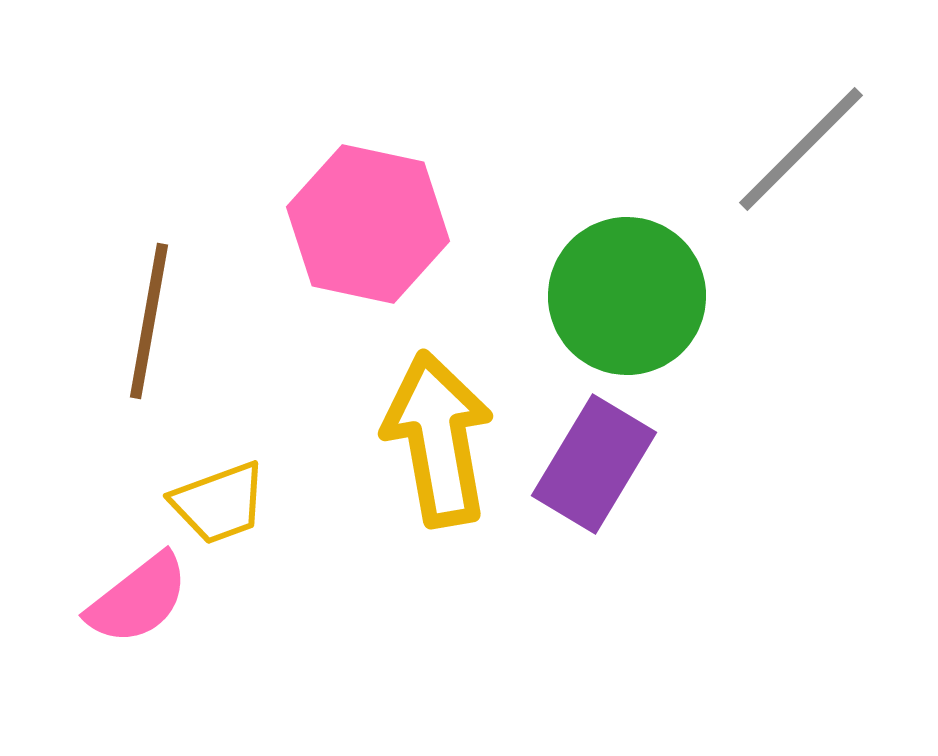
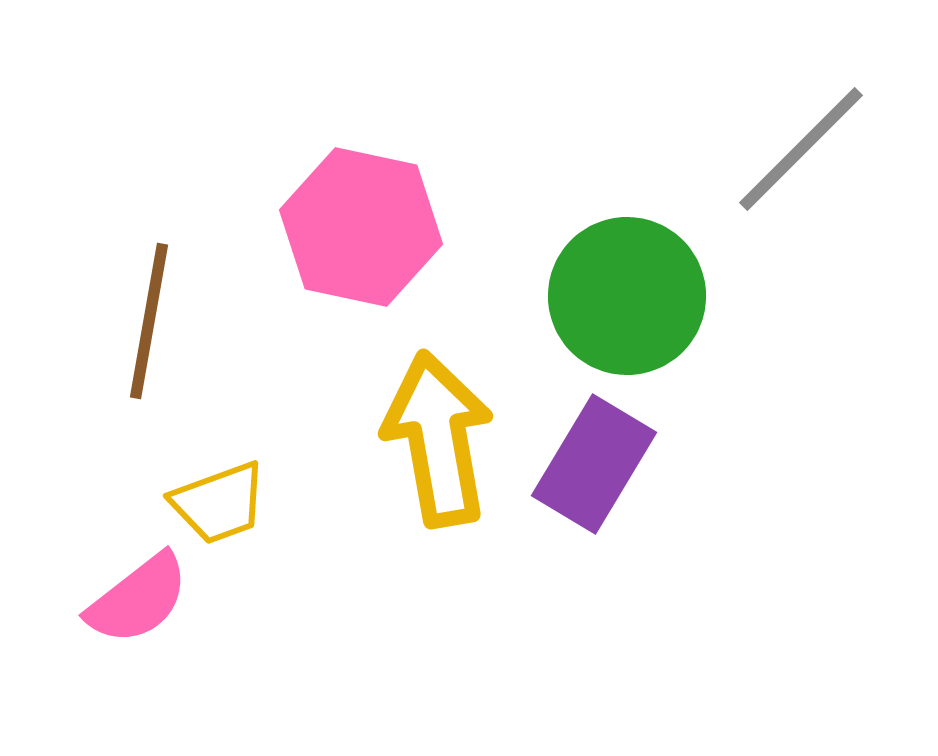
pink hexagon: moved 7 px left, 3 px down
